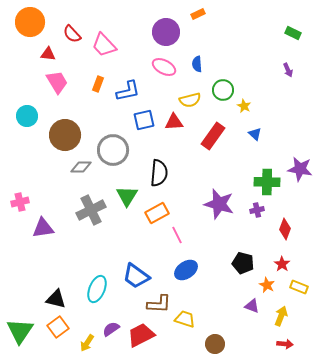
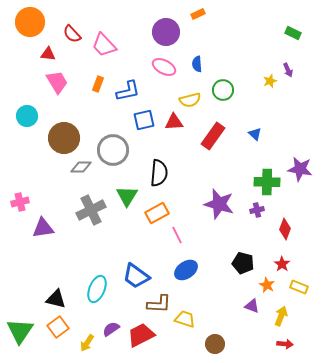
yellow star at (244, 106): moved 26 px right, 25 px up; rotated 24 degrees clockwise
brown circle at (65, 135): moved 1 px left, 3 px down
